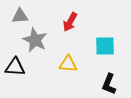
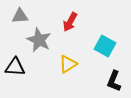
gray star: moved 4 px right
cyan square: rotated 30 degrees clockwise
yellow triangle: rotated 36 degrees counterclockwise
black L-shape: moved 5 px right, 3 px up
